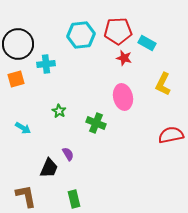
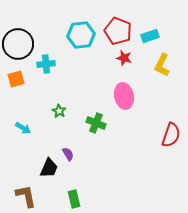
red pentagon: rotated 24 degrees clockwise
cyan rectangle: moved 3 px right, 7 px up; rotated 48 degrees counterclockwise
yellow L-shape: moved 1 px left, 19 px up
pink ellipse: moved 1 px right, 1 px up
red semicircle: rotated 120 degrees clockwise
